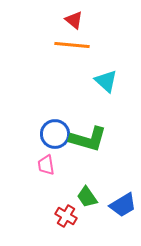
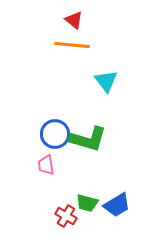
cyan triangle: rotated 10 degrees clockwise
green trapezoid: moved 6 px down; rotated 40 degrees counterclockwise
blue trapezoid: moved 6 px left
